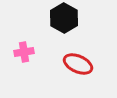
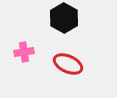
red ellipse: moved 10 px left
